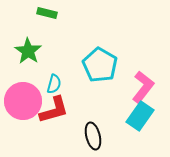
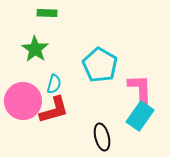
green rectangle: rotated 12 degrees counterclockwise
green star: moved 7 px right, 2 px up
pink L-shape: moved 3 px left, 2 px down; rotated 40 degrees counterclockwise
black ellipse: moved 9 px right, 1 px down
